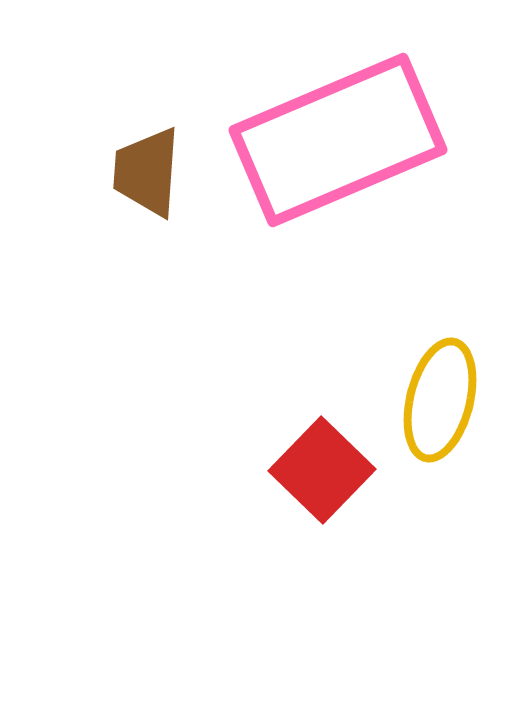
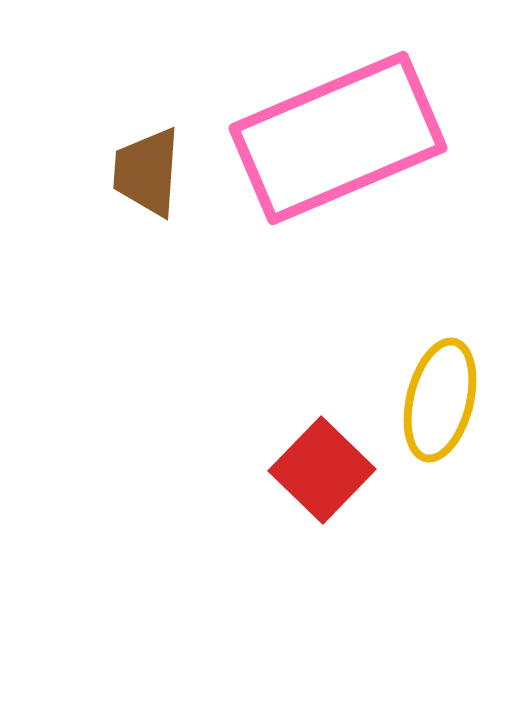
pink rectangle: moved 2 px up
